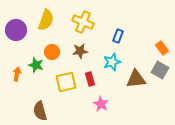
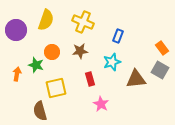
yellow square: moved 10 px left, 6 px down
